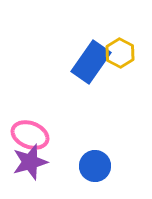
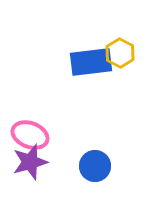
blue rectangle: rotated 48 degrees clockwise
